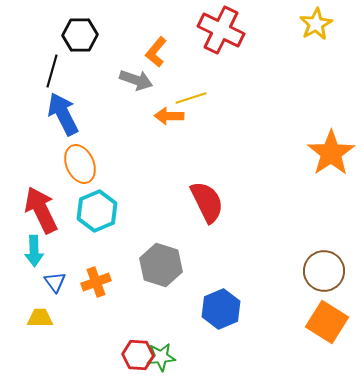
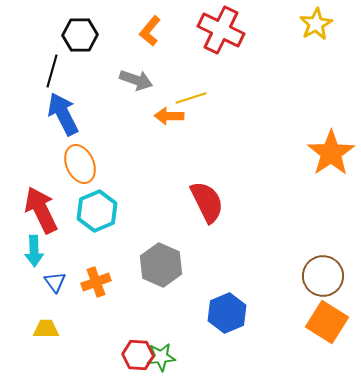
orange L-shape: moved 6 px left, 21 px up
gray hexagon: rotated 6 degrees clockwise
brown circle: moved 1 px left, 5 px down
blue hexagon: moved 6 px right, 4 px down
yellow trapezoid: moved 6 px right, 11 px down
